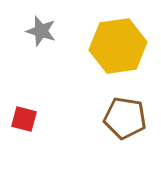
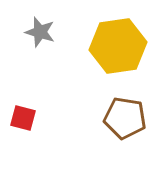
gray star: moved 1 px left, 1 px down
red square: moved 1 px left, 1 px up
